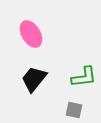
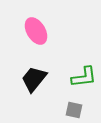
pink ellipse: moved 5 px right, 3 px up
